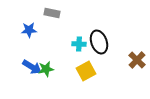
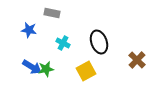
blue star: rotated 14 degrees clockwise
cyan cross: moved 16 px left, 1 px up; rotated 24 degrees clockwise
